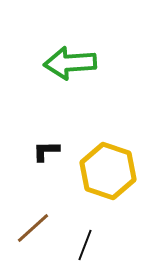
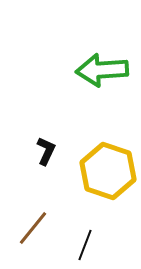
green arrow: moved 32 px right, 7 px down
black L-shape: rotated 116 degrees clockwise
brown line: rotated 9 degrees counterclockwise
